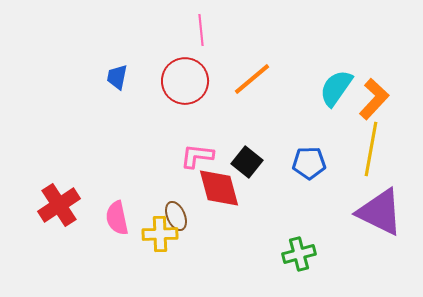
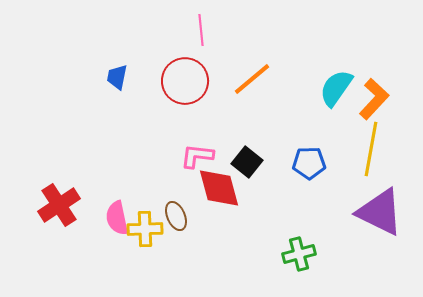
yellow cross: moved 15 px left, 5 px up
